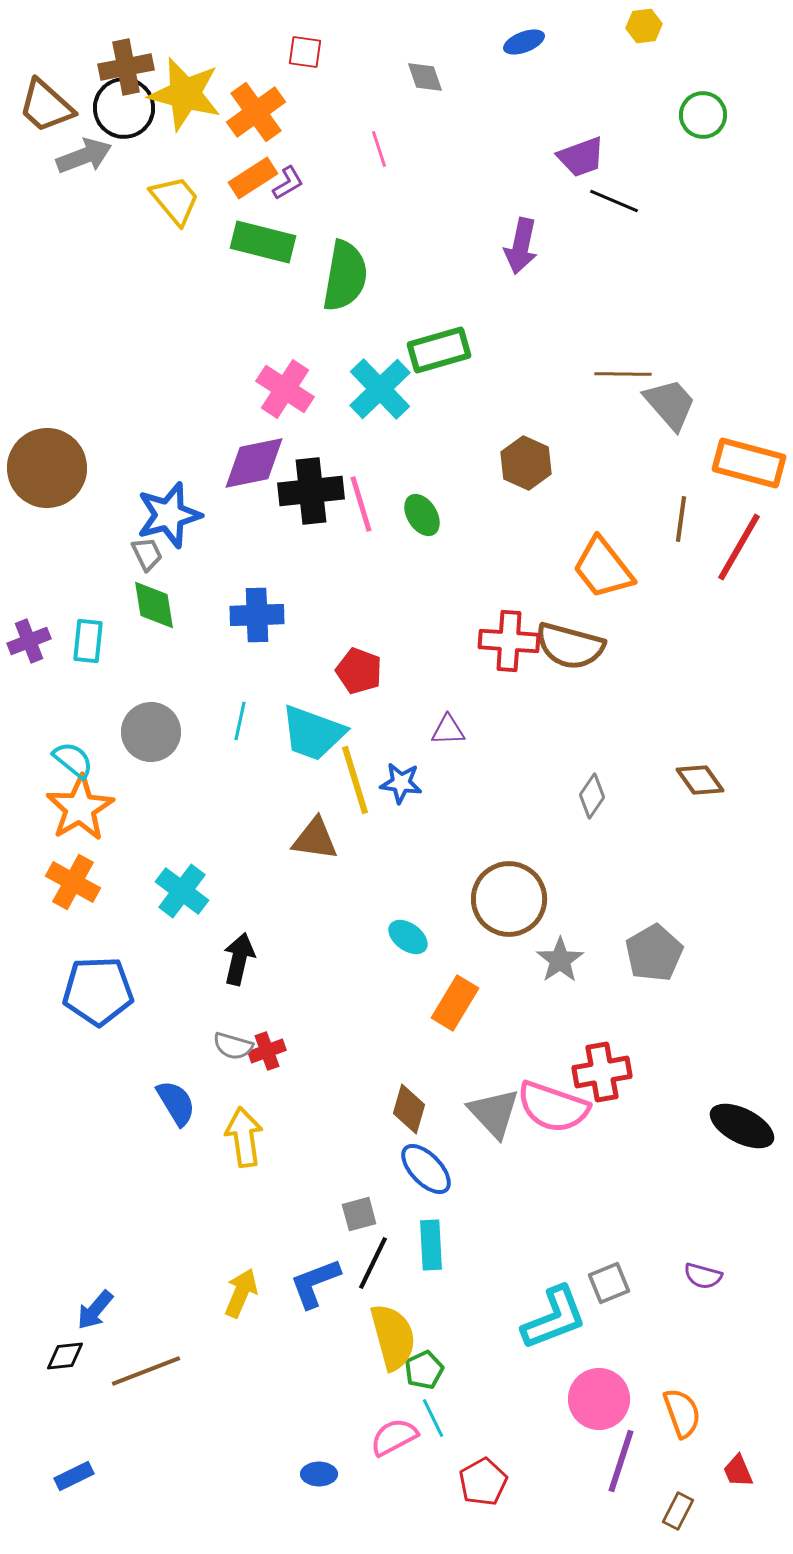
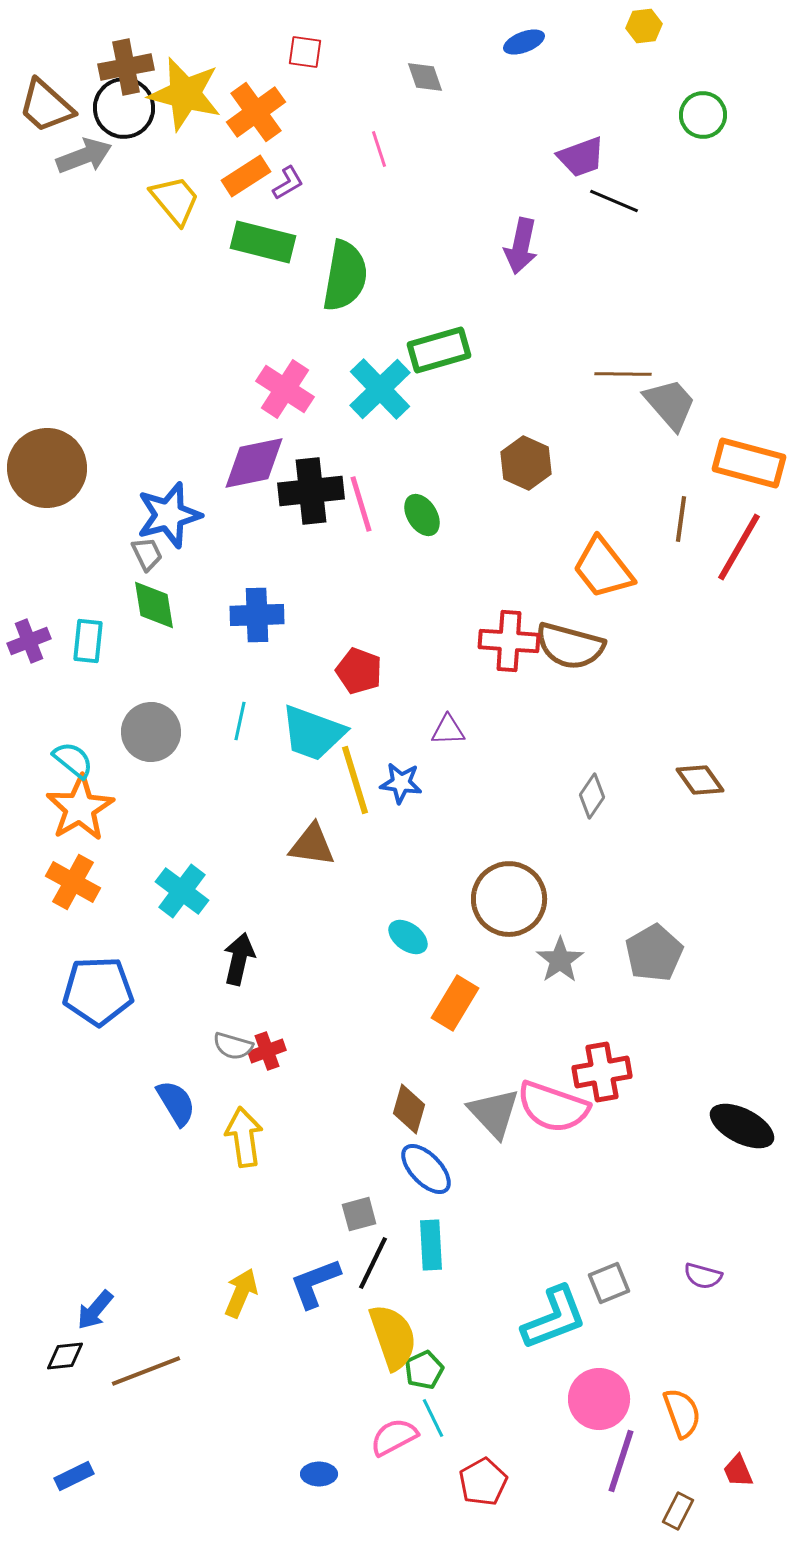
orange rectangle at (253, 178): moved 7 px left, 2 px up
brown triangle at (315, 839): moved 3 px left, 6 px down
yellow semicircle at (393, 1337): rotated 4 degrees counterclockwise
